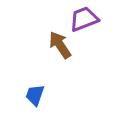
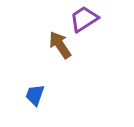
purple trapezoid: rotated 12 degrees counterclockwise
